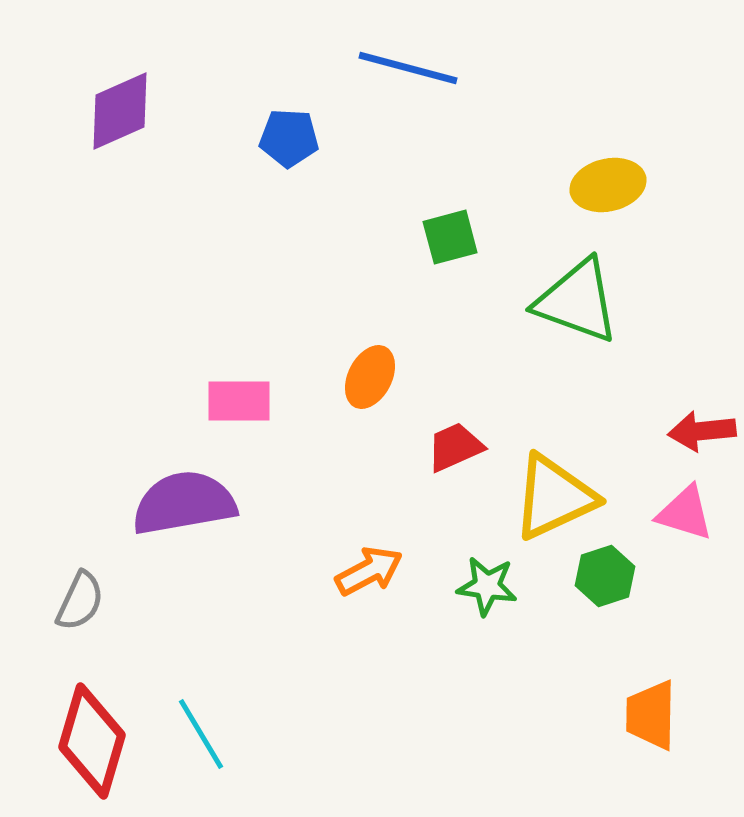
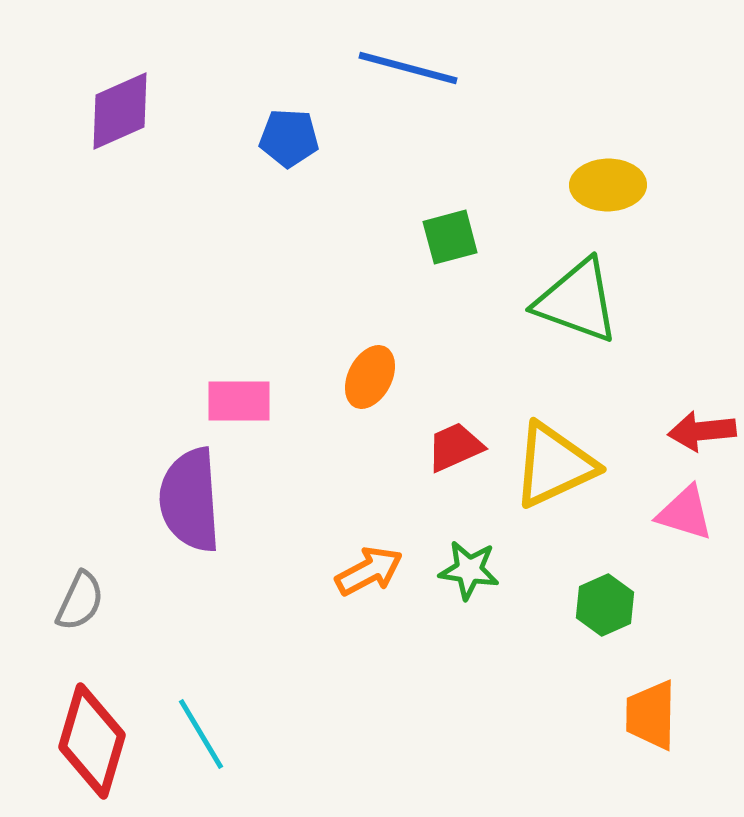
yellow ellipse: rotated 12 degrees clockwise
yellow triangle: moved 32 px up
purple semicircle: moved 6 px right, 3 px up; rotated 84 degrees counterclockwise
green hexagon: moved 29 px down; rotated 6 degrees counterclockwise
green star: moved 18 px left, 16 px up
